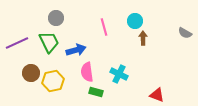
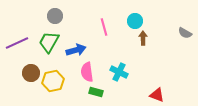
gray circle: moved 1 px left, 2 px up
green trapezoid: rotated 125 degrees counterclockwise
cyan cross: moved 2 px up
